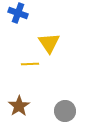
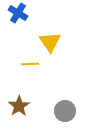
blue cross: rotated 12 degrees clockwise
yellow triangle: moved 1 px right, 1 px up
